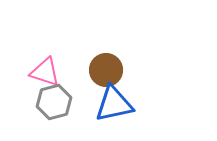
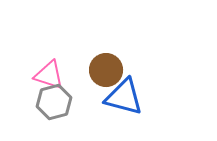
pink triangle: moved 4 px right, 3 px down
blue triangle: moved 10 px right, 7 px up; rotated 27 degrees clockwise
